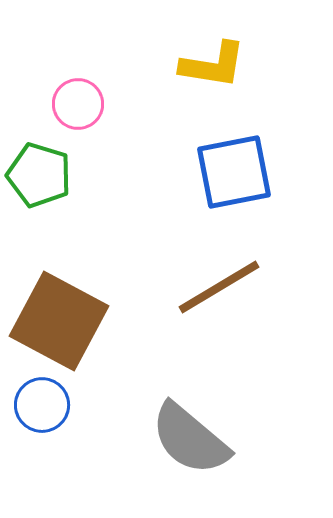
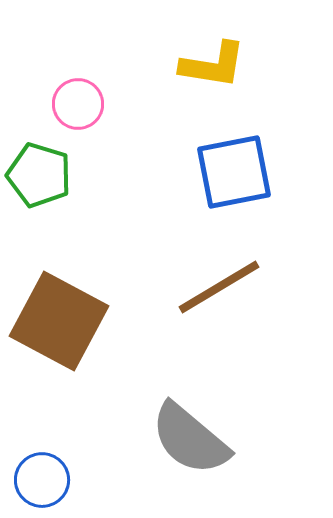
blue circle: moved 75 px down
